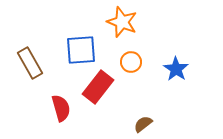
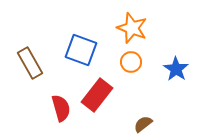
orange star: moved 10 px right, 6 px down
blue square: rotated 24 degrees clockwise
red rectangle: moved 1 px left, 8 px down
